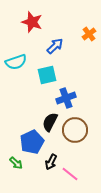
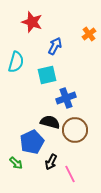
blue arrow: rotated 18 degrees counterclockwise
cyan semicircle: rotated 55 degrees counterclockwise
black semicircle: rotated 78 degrees clockwise
pink line: rotated 24 degrees clockwise
